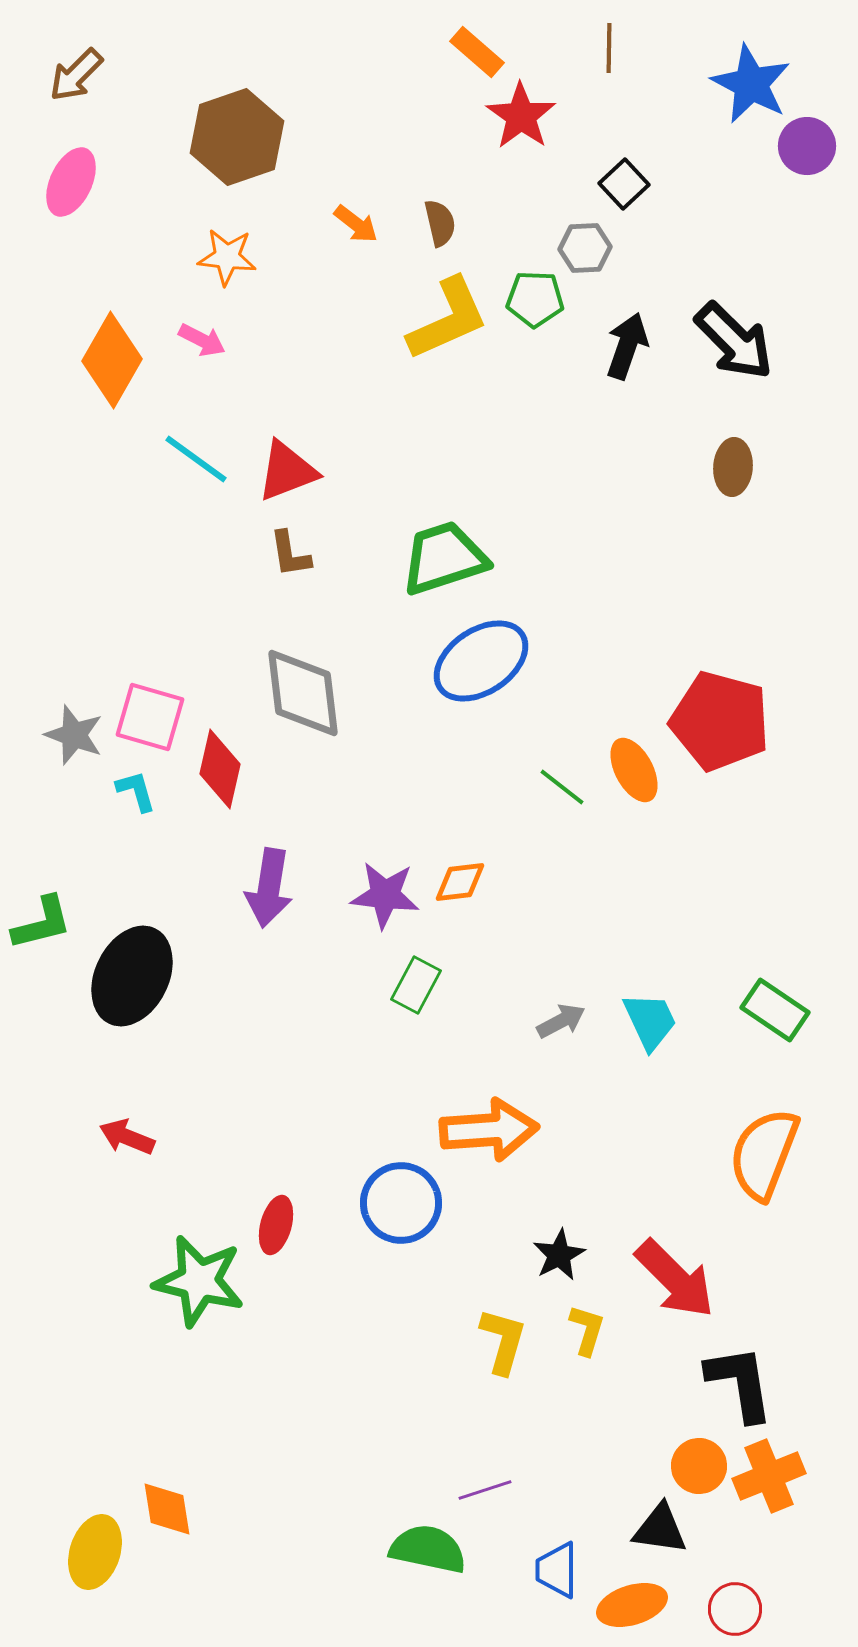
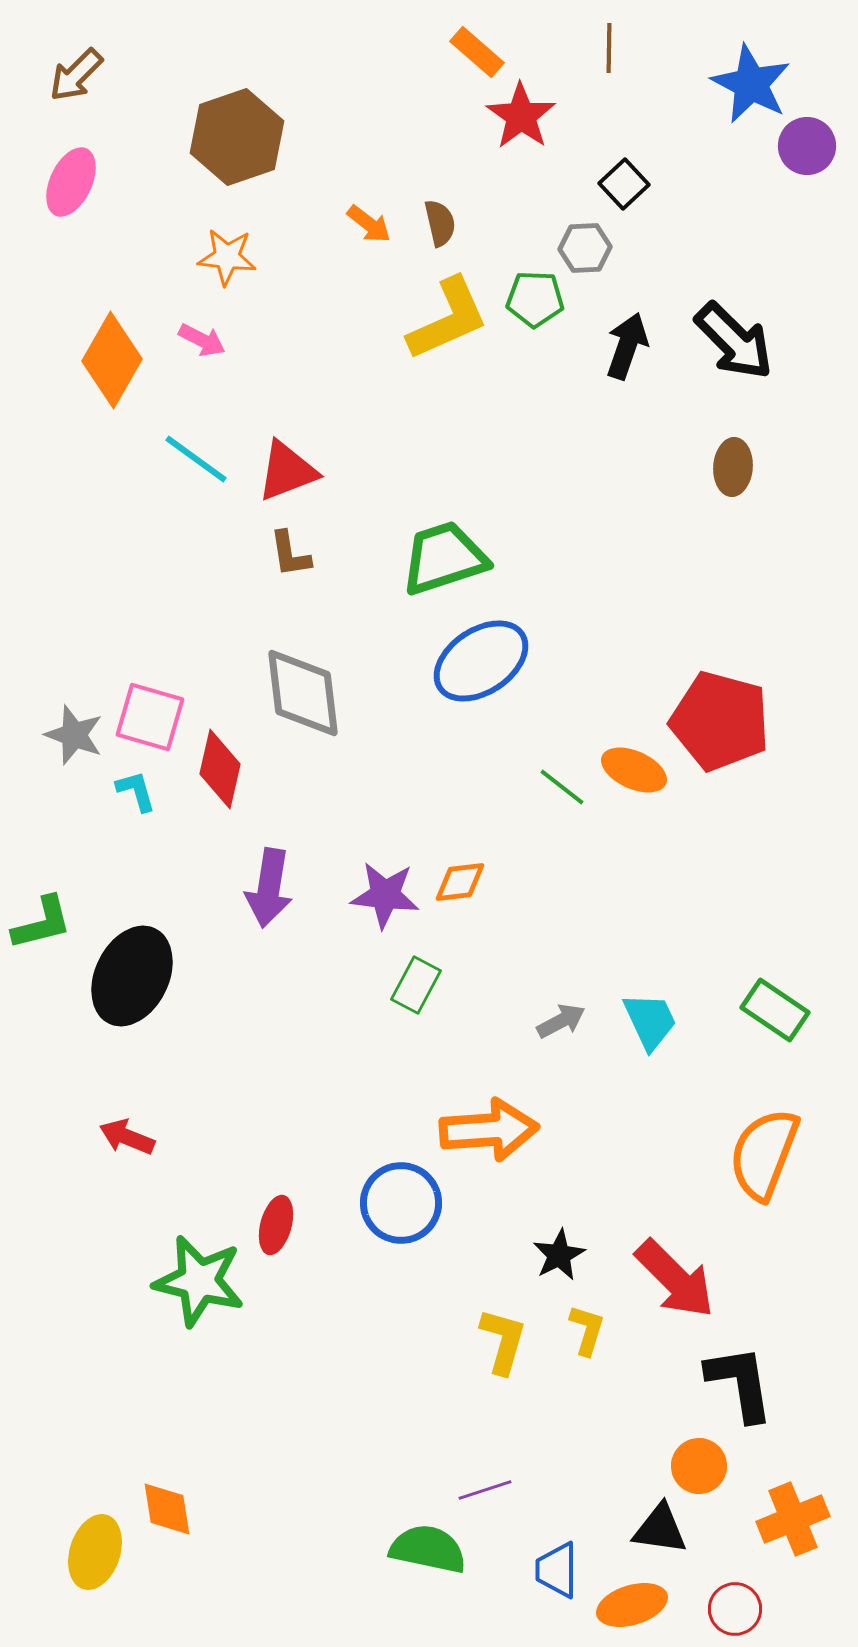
orange arrow at (356, 224): moved 13 px right
orange ellipse at (634, 770): rotated 38 degrees counterclockwise
orange cross at (769, 1476): moved 24 px right, 43 px down
